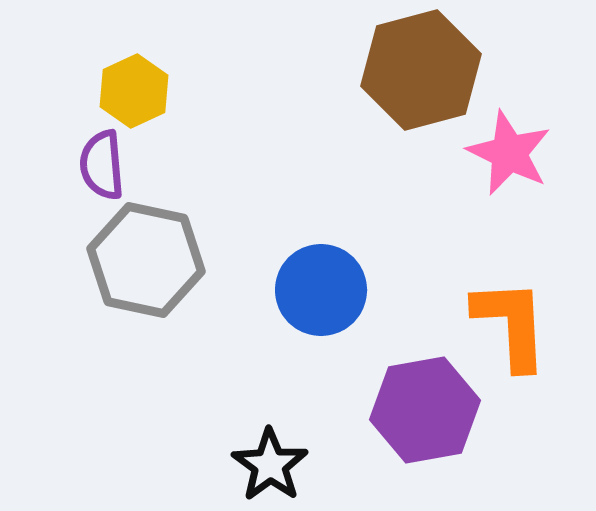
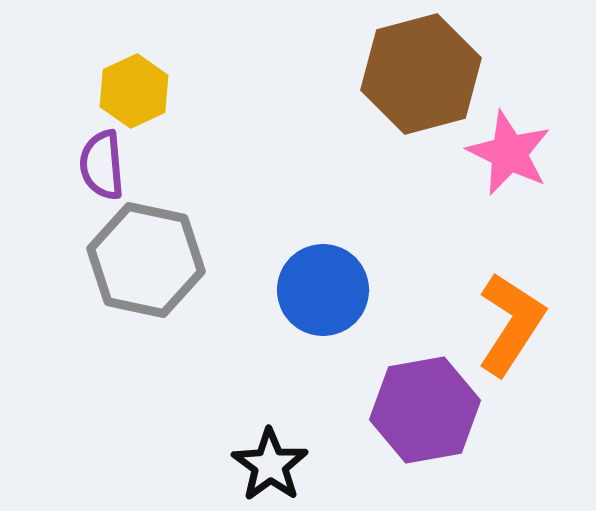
brown hexagon: moved 4 px down
blue circle: moved 2 px right
orange L-shape: rotated 36 degrees clockwise
